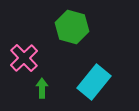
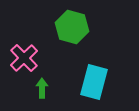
cyan rectangle: rotated 24 degrees counterclockwise
